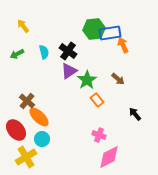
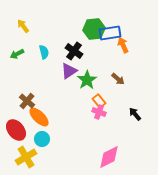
black cross: moved 6 px right
orange rectangle: moved 2 px right, 1 px down
pink cross: moved 23 px up
